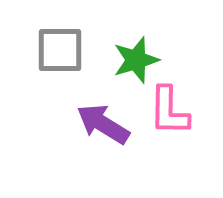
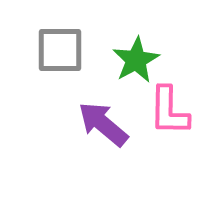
green star: rotated 12 degrees counterclockwise
purple arrow: rotated 8 degrees clockwise
